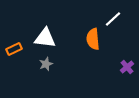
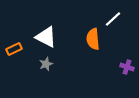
white triangle: moved 1 px right, 1 px up; rotated 20 degrees clockwise
purple cross: rotated 32 degrees counterclockwise
